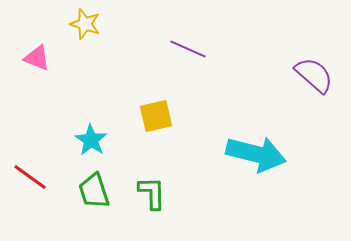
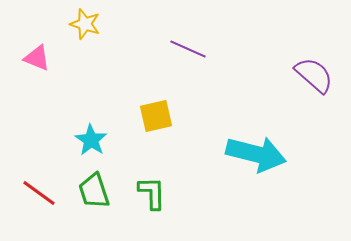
red line: moved 9 px right, 16 px down
